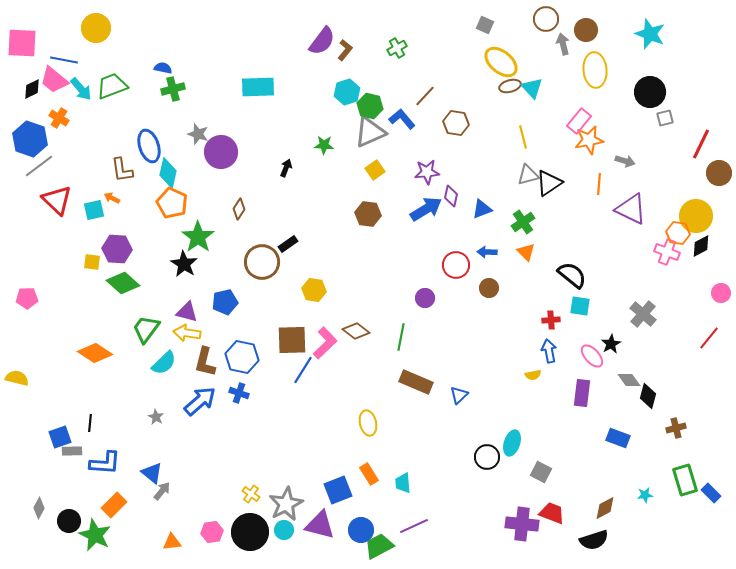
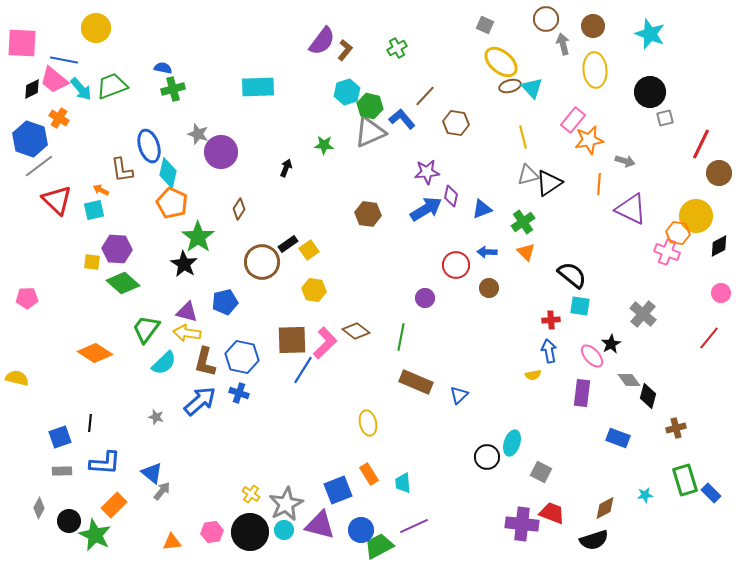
brown circle at (586, 30): moved 7 px right, 4 px up
pink rectangle at (579, 121): moved 6 px left, 1 px up
yellow square at (375, 170): moved 66 px left, 80 px down
orange arrow at (112, 198): moved 11 px left, 8 px up
black diamond at (701, 246): moved 18 px right
gray star at (156, 417): rotated 14 degrees counterclockwise
gray rectangle at (72, 451): moved 10 px left, 20 px down
